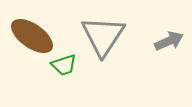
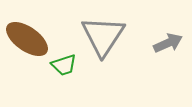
brown ellipse: moved 5 px left, 3 px down
gray arrow: moved 1 px left, 2 px down
